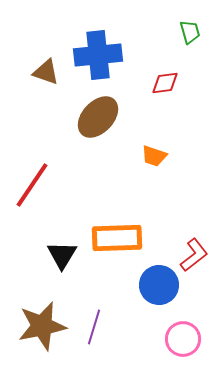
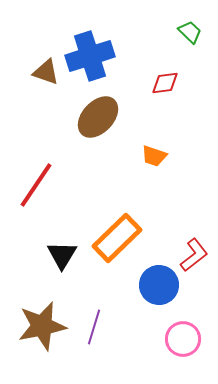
green trapezoid: rotated 30 degrees counterclockwise
blue cross: moved 8 px left, 1 px down; rotated 12 degrees counterclockwise
red line: moved 4 px right
orange rectangle: rotated 42 degrees counterclockwise
